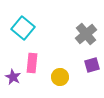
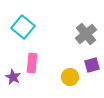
cyan square: moved 1 px up
yellow circle: moved 10 px right
